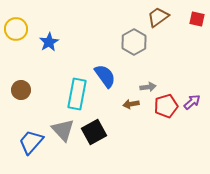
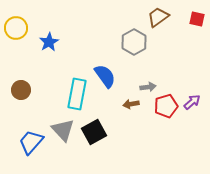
yellow circle: moved 1 px up
